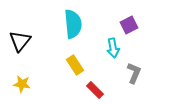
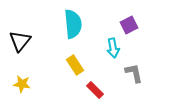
gray L-shape: rotated 35 degrees counterclockwise
